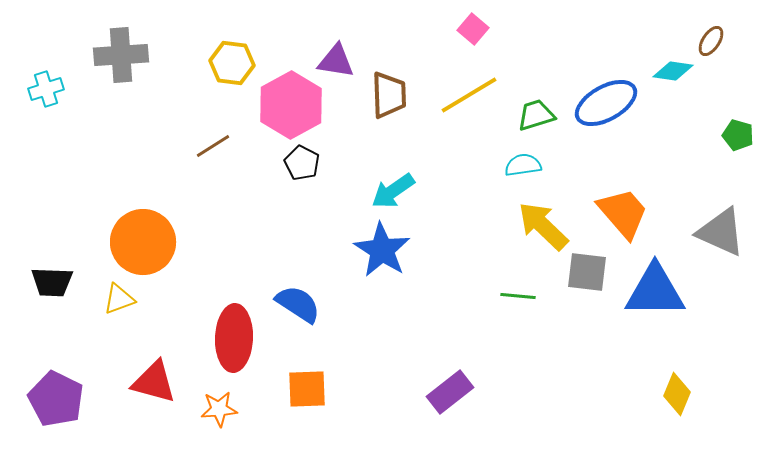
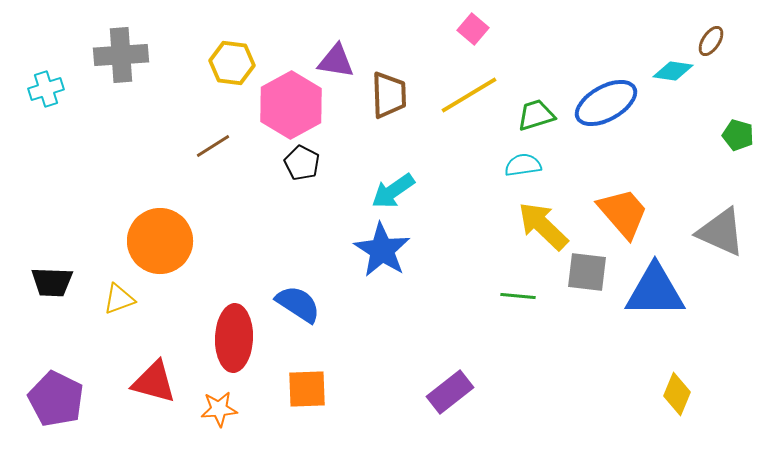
orange circle: moved 17 px right, 1 px up
